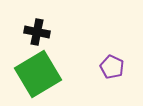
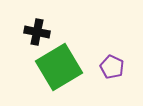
green square: moved 21 px right, 7 px up
